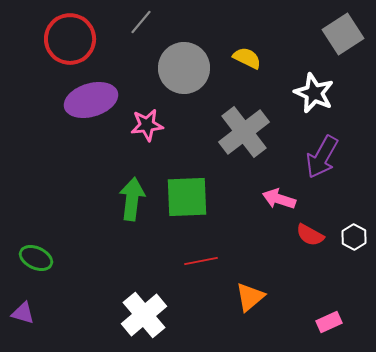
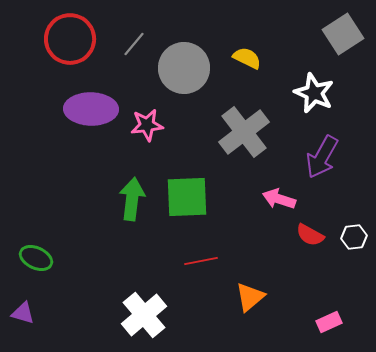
gray line: moved 7 px left, 22 px down
purple ellipse: moved 9 px down; rotated 18 degrees clockwise
white hexagon: rotated 25 degrees clockwise
